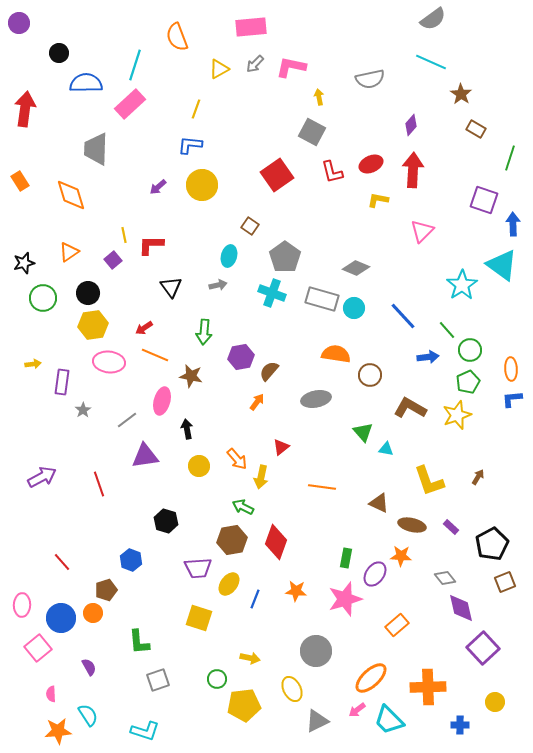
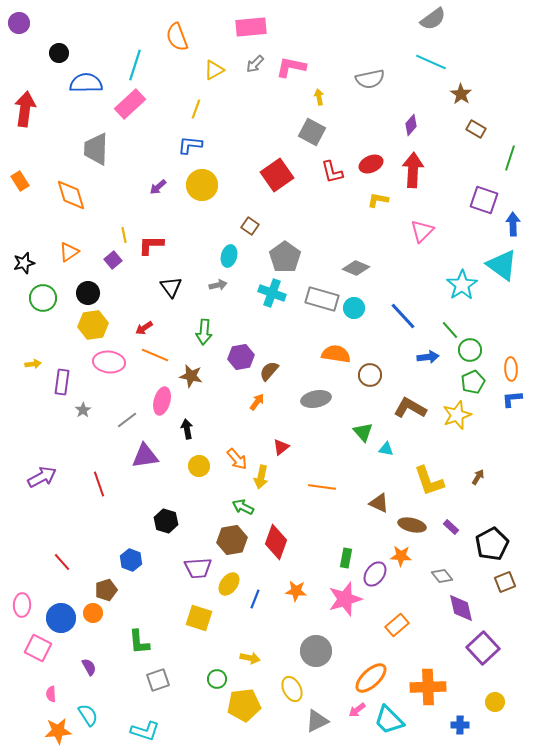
yellow triangle at (219, 69): moved 5 px left, 1 px down
green line at (447, 330): moved 3 px right
green pentagon at (468, 382): moved 5 px right
gray diamond at (445, 578): moved 3 px left, 2 px up
pink square at (38, 648): rotated 24 degrees counterclockwise
